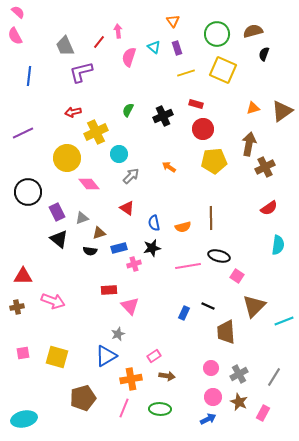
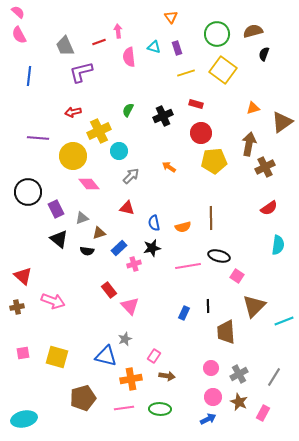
orange triangle at (173, 21): moved 2 px left, 4 px up
pink semicircle at (15, 36): moved 4 px right, 1 px up
red line at (99, 42): rotated 32 degrees clockwise
cyan triangle at (154, 47): rotated 24 degrees counterclockwise
pink semicircle at (129, 57): rotated 24 degrees counterclockwise
yellow square at (223, 70): rotated 12 degrees clockwise
brown triangle at (282, 111): moved 11 px down
red circle at (203, 129): moved 2 px left, 4 px down
yellow cross at (96, 132): moved 3 px right, 1 px up
purple line at (23, 133): moved 15 px right, 5 px down; rotated 30 degrees clockwise
cyan circle at (119, 154): moved 3 px up
yellow circle at (67, 158): moved 6 px right, 2 px up
red triangle at (127, 208): rotated 21 degrees counterclockwise
purple rectangle at (57, 212): moved 1 px left, 3 px up
blue rectangle at (119, 248): rotated 28 degrees counterclockwise
black semicircle at (90, 251): moved 3 px left
red triangle at (23, 276): rotated 42 degrees clockwise
red rectangle at (109, 290): rotated 56 degrees clockwise
black line at (208, 306): rotated 64 degrees clockwise
gray star at (118, 334): moved 7 px right, 5 px down
blue triangle at (106, 356): rotated 45 degrees clockwise
pink rectangle at (154, 356): rotated 24 degrees counterclockwise
pink line at (124, 408): rotated 60 degrees clockwise
